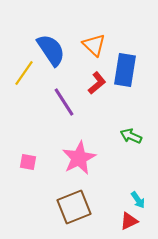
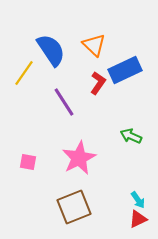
blue rectangle: rotated 56 degrees clockwise
red L-shape: moved 1 px right; rotated 15 degrees counterclockwise
red triangle: moved 9 px right, 2 px up
